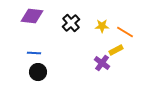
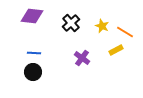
yellow star: rotated 24 degrees clockwise
purple cross: moved 20 px left, 5 px up
black circle: moved 5 px left
